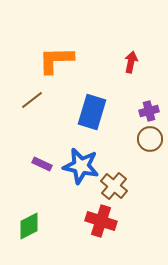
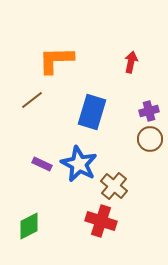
blue star: moved 2 px left, 2 px up; rotated 15 degrees clockwise
